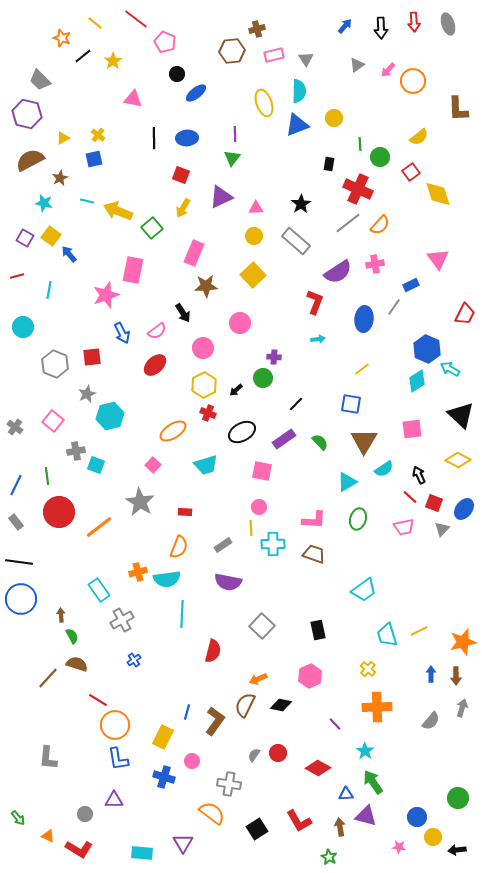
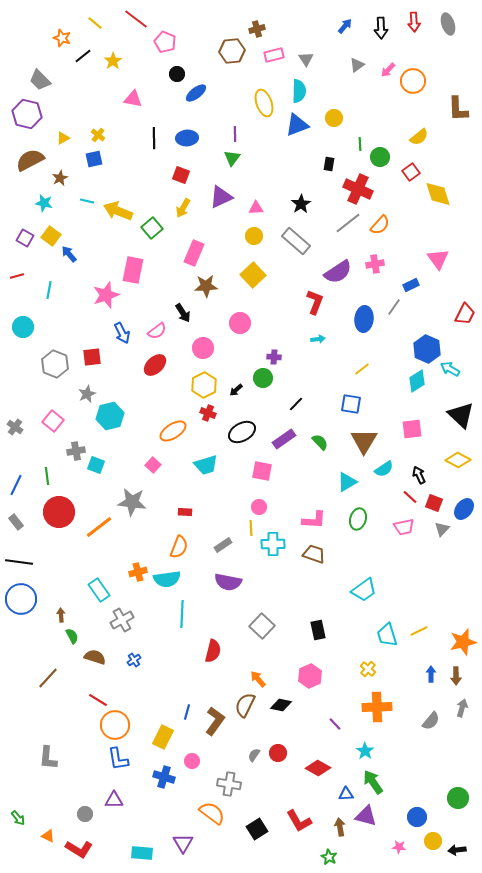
gray star at (140, 502): moved 8 px left; rotated 24 degrees counterclockwise
brown semicircle at (77, 664): moved 18 px right, 7 px up
orange arrow at (258, 679): rotated 72 degrees clockwise
yellow circle at (433, 837): moved 4 px down
